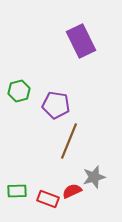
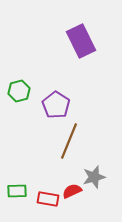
purple pentagon: rotated 24 degrees clockwise
red rectangle: rotated 10 degrees counterclockwise
